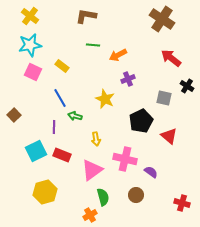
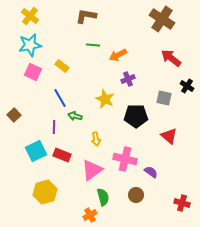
black pentagon: moved 5 px left, 5 px up; rotated 25 degrees clockwise
